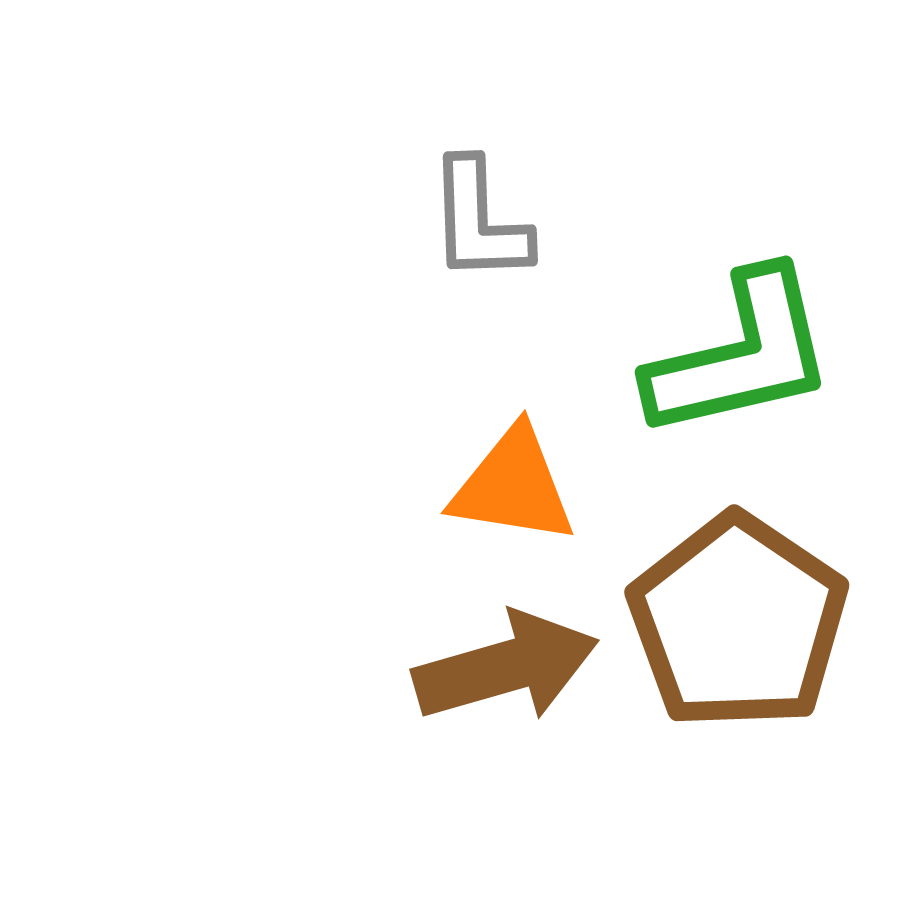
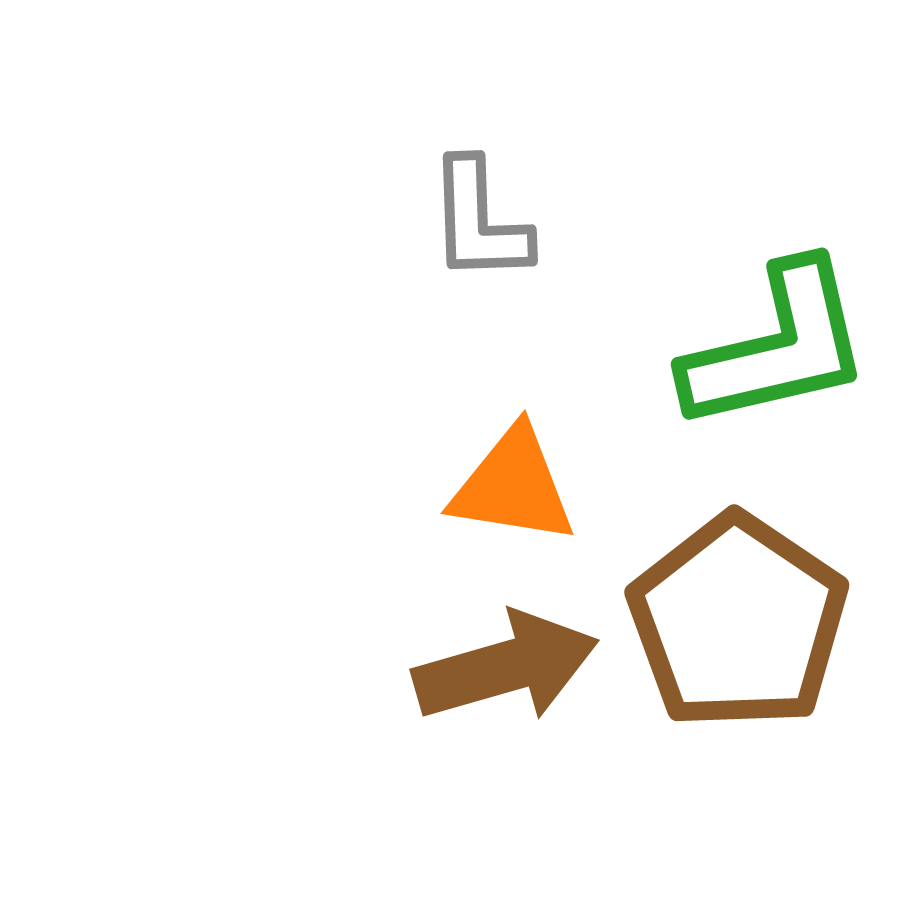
green L-shape: moved 36 px right, 8 px up
